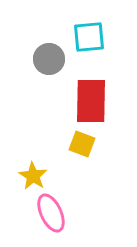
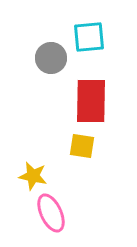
gray circle: moved 2 px right, 1 px up
yellow square: moved 2 px down; rotated 12 degrees counterclockwise
yellow star: rotated 20 degrees counterclockwise
